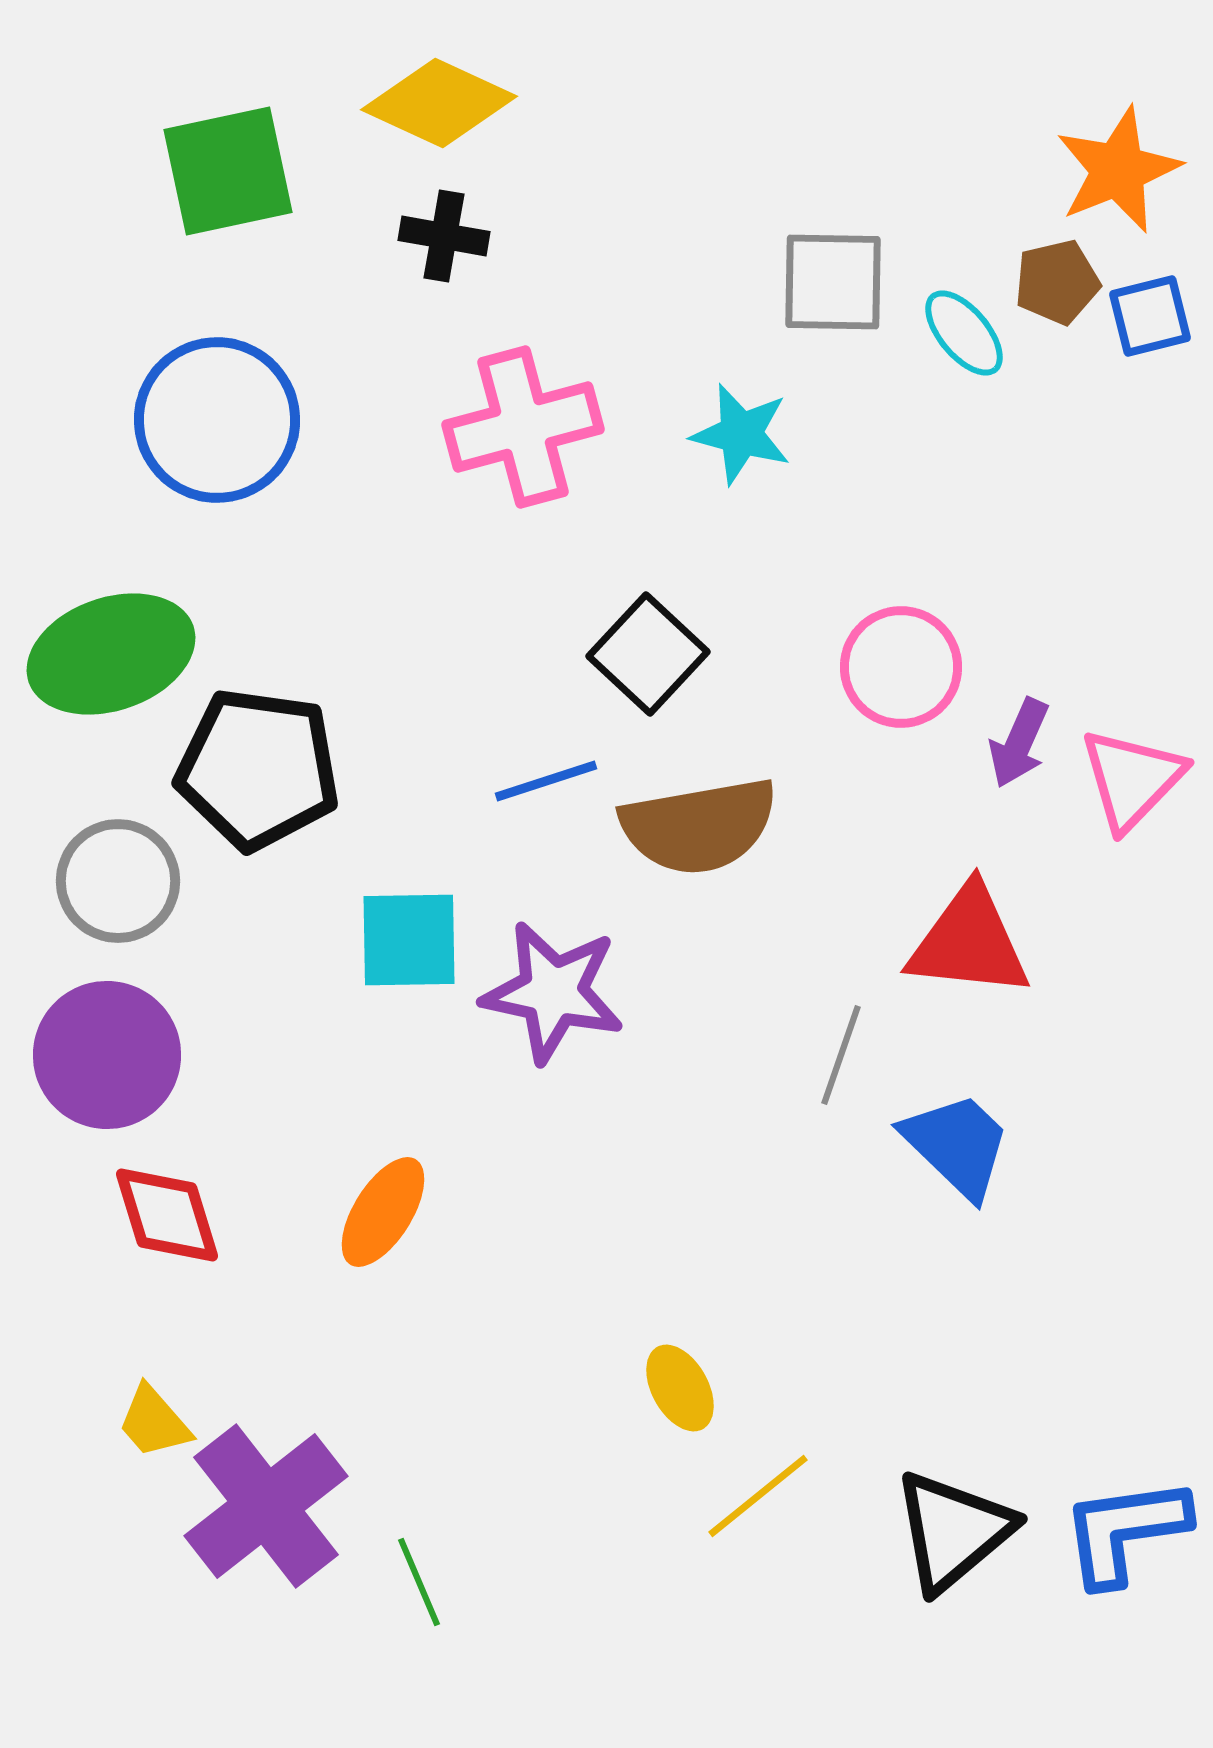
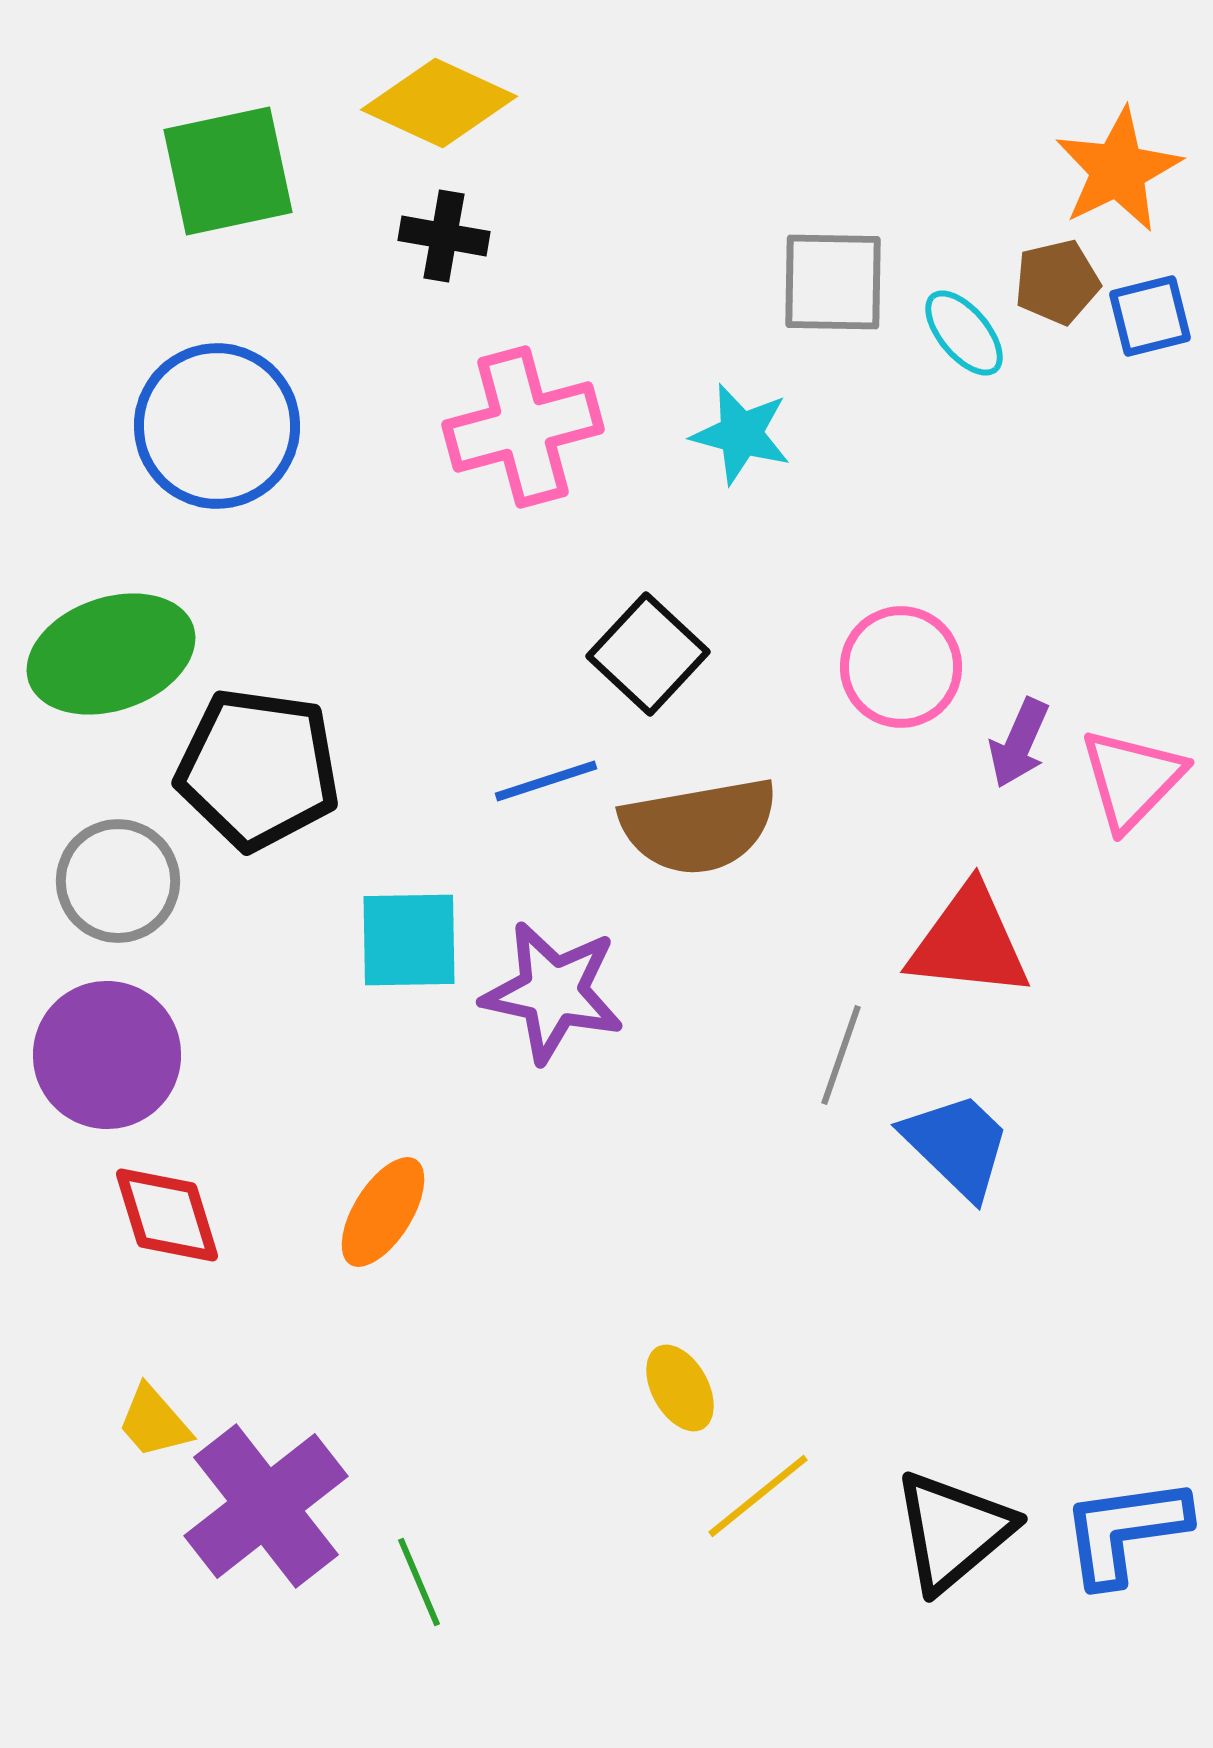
orange star: rotated 4 degrees counterclockwise
blue circle: moved 6 px down
